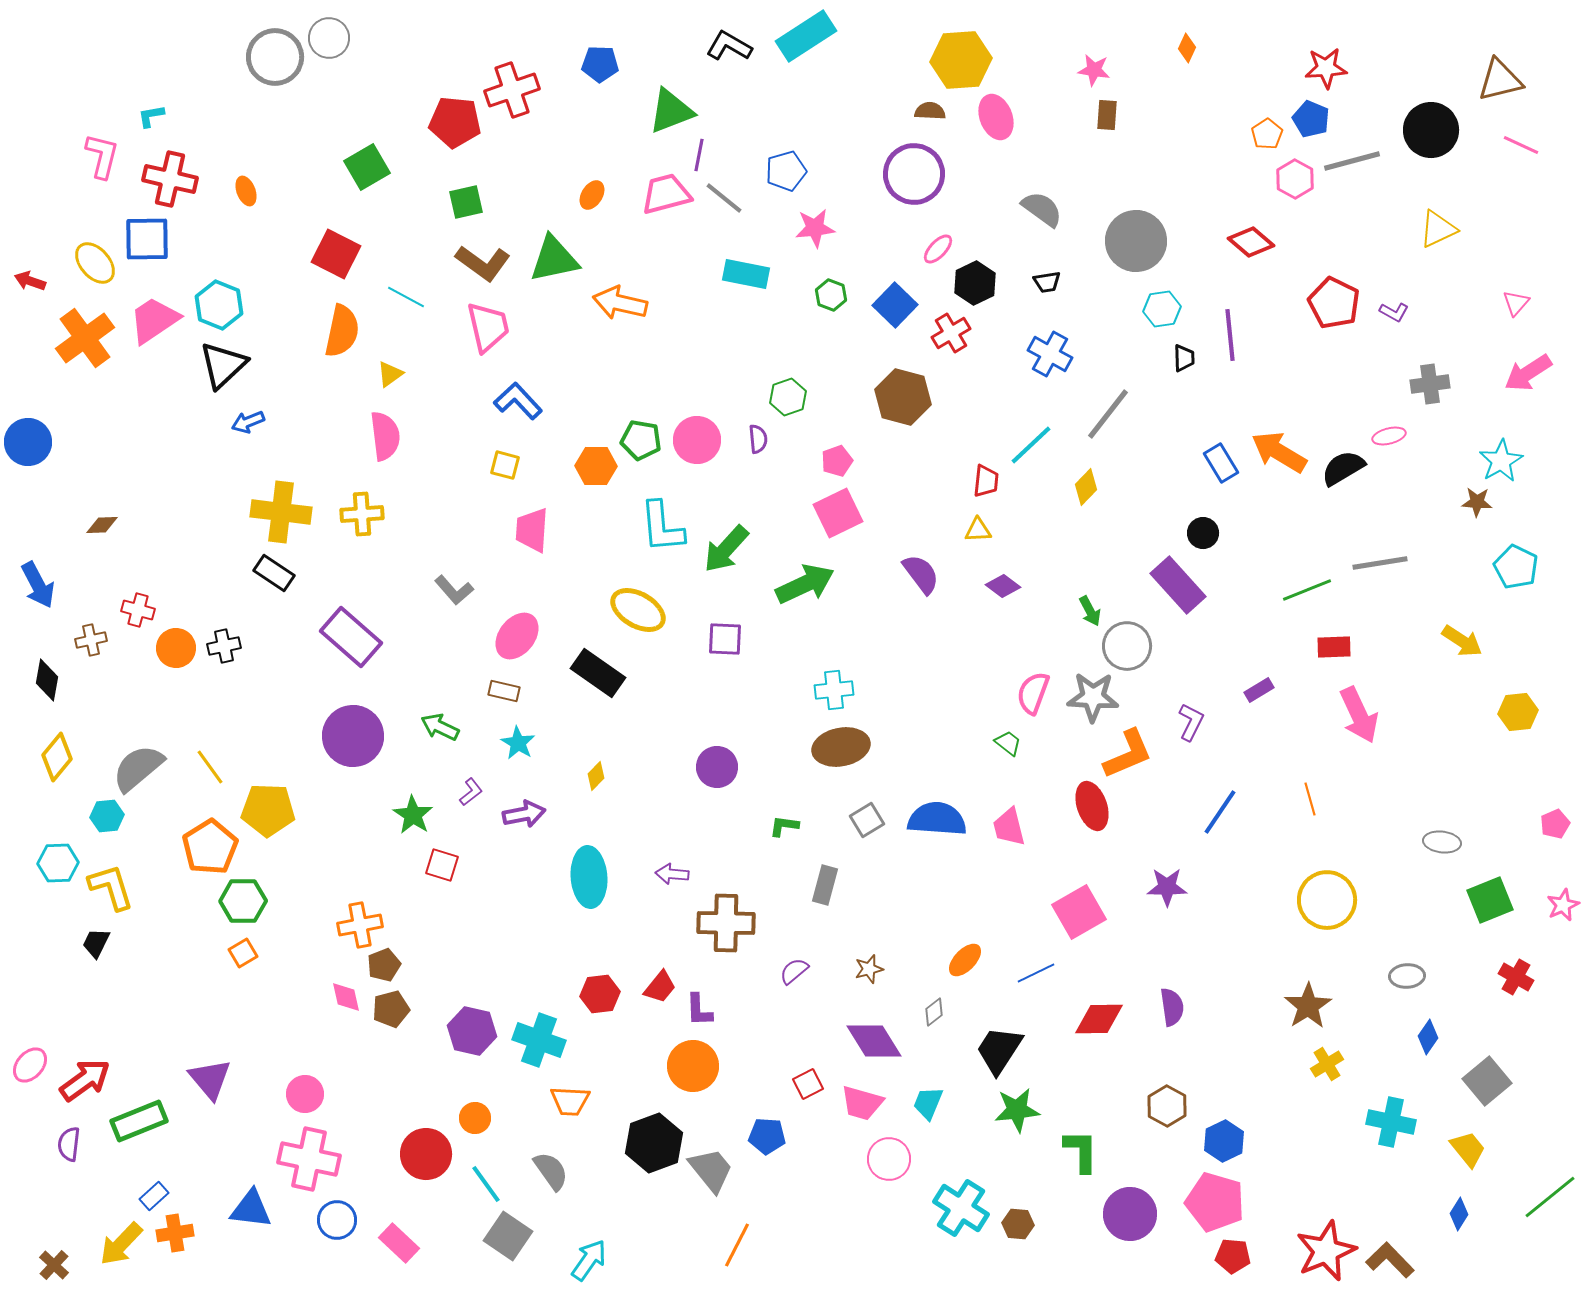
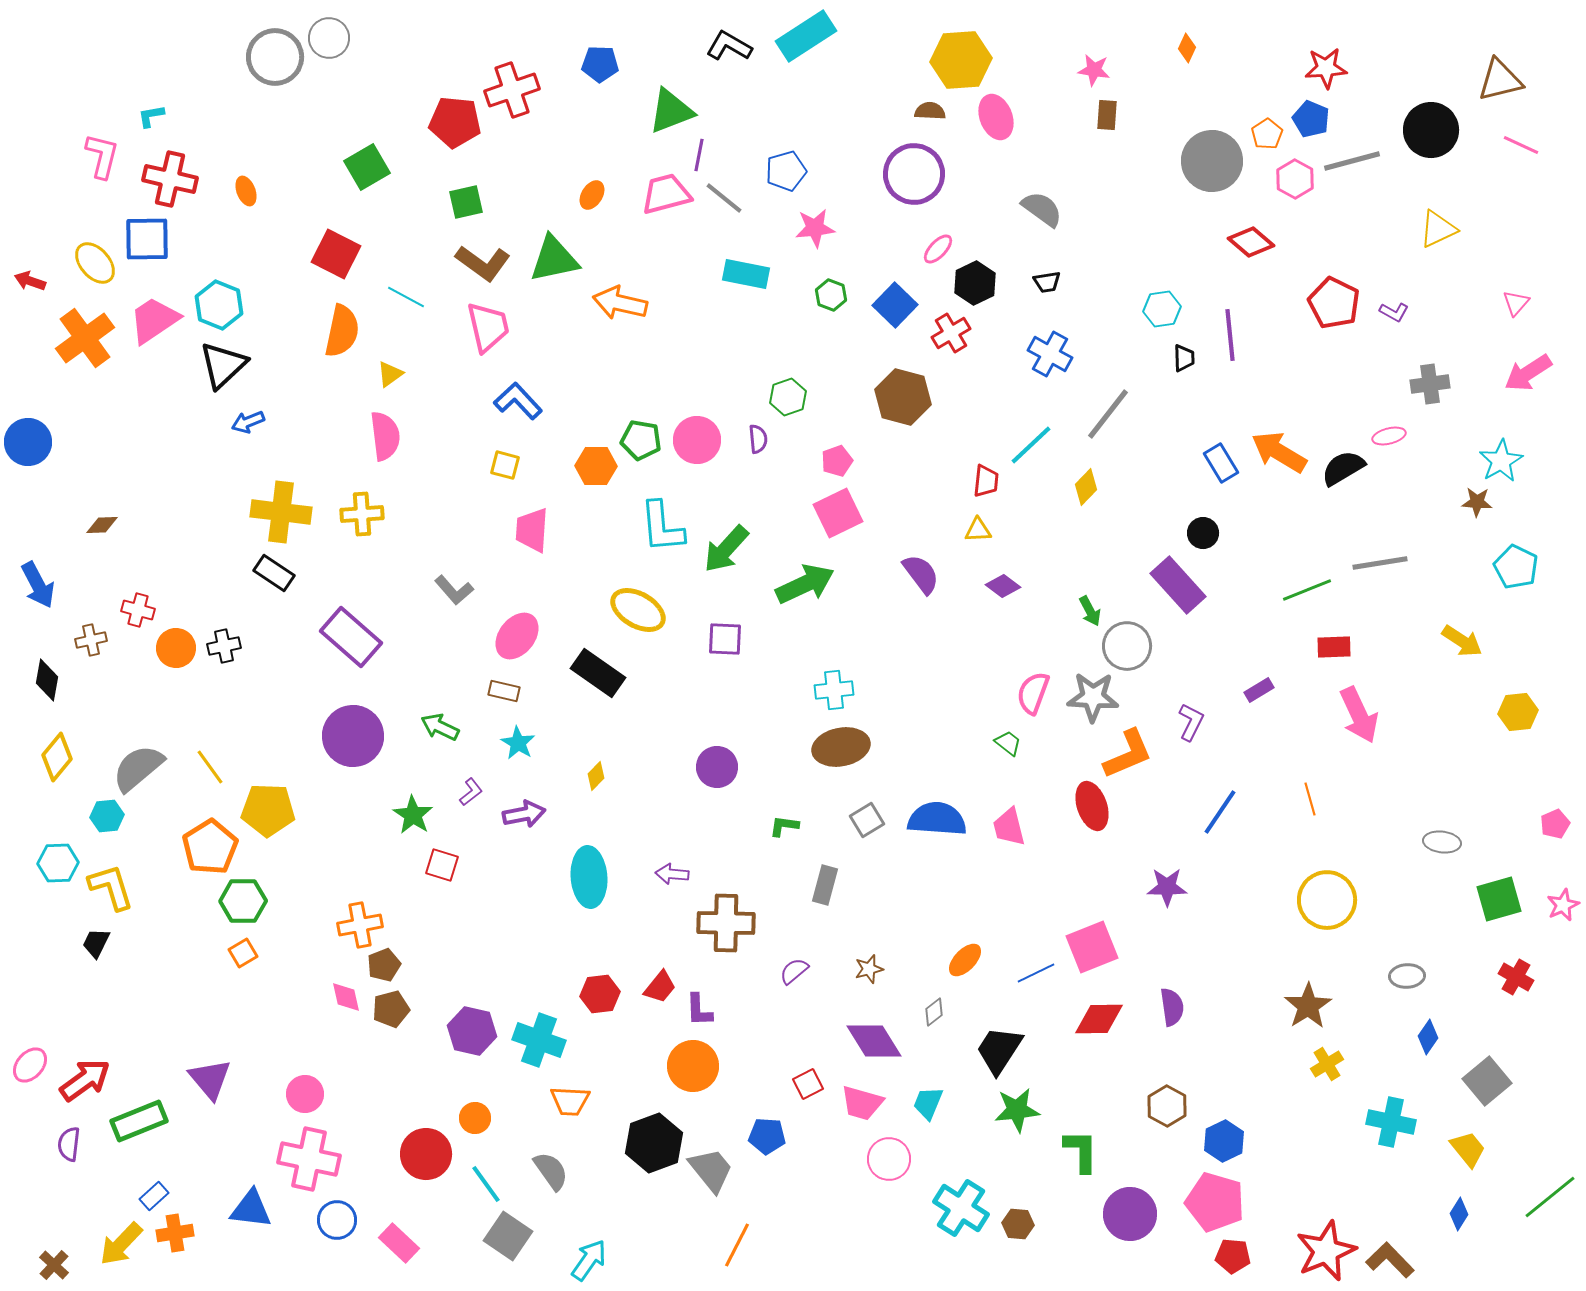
gray circle at (1136, 241): moved 76 px right, 80 px up
green square at (1490, 900): moved 9 px right, 1 px up; rotated 6 degrees clockwise
pink square at (1079, 912): moved 13 px right, 35 px down; rotated 8 degrees clockwise
